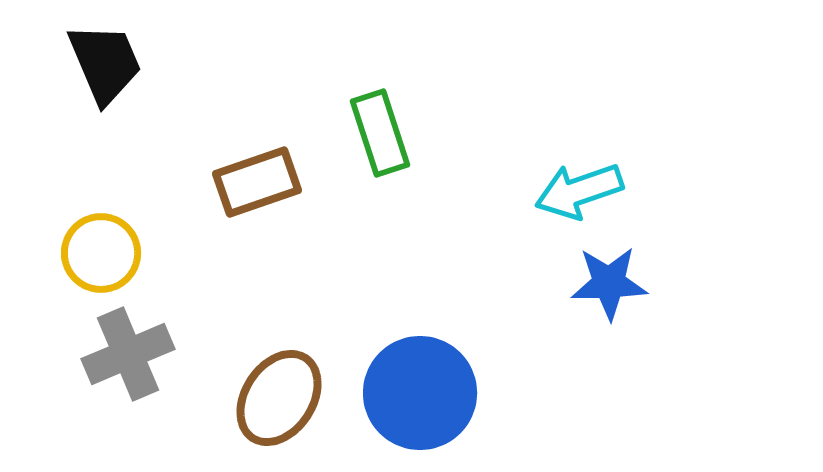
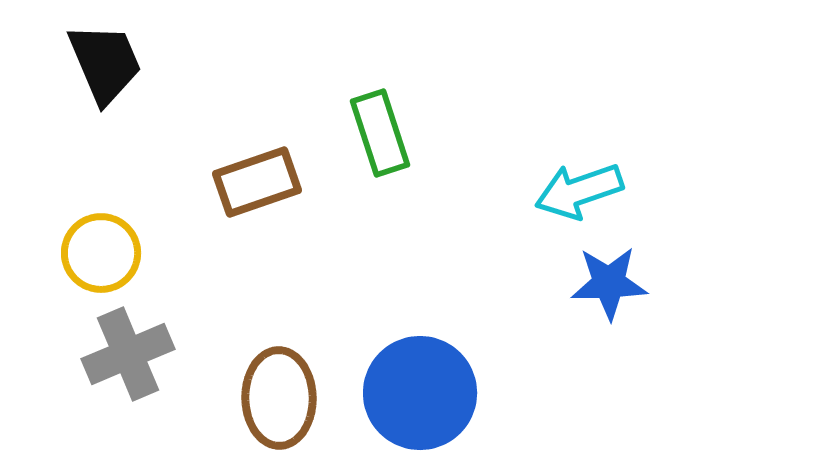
brown ellipse: rotated 34 degrees counterclockwise
